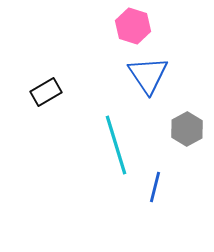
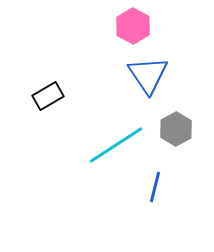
pink hexagon: rotated 12 degrees clockwise
black rectangle: moved 2 px right, 4 px down
gray hexagon: moved 11 px left
cyan line: rotated 74 degrees clockwise
